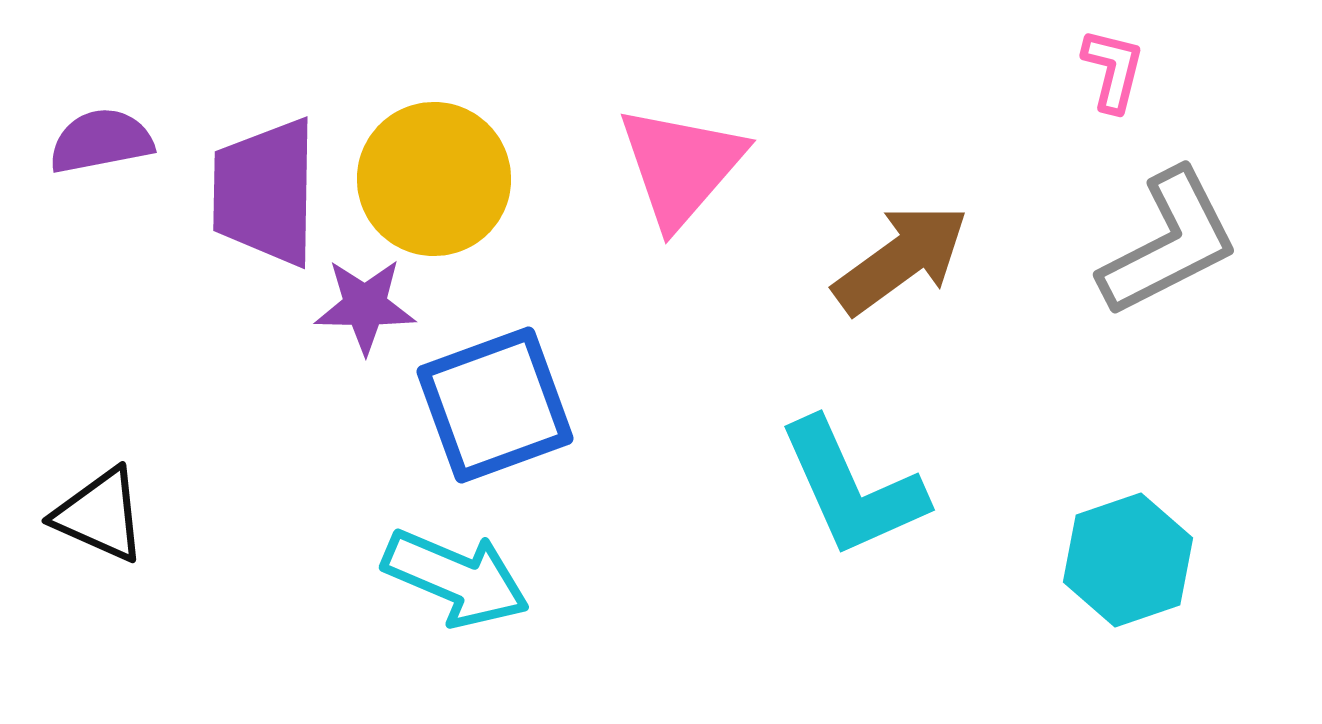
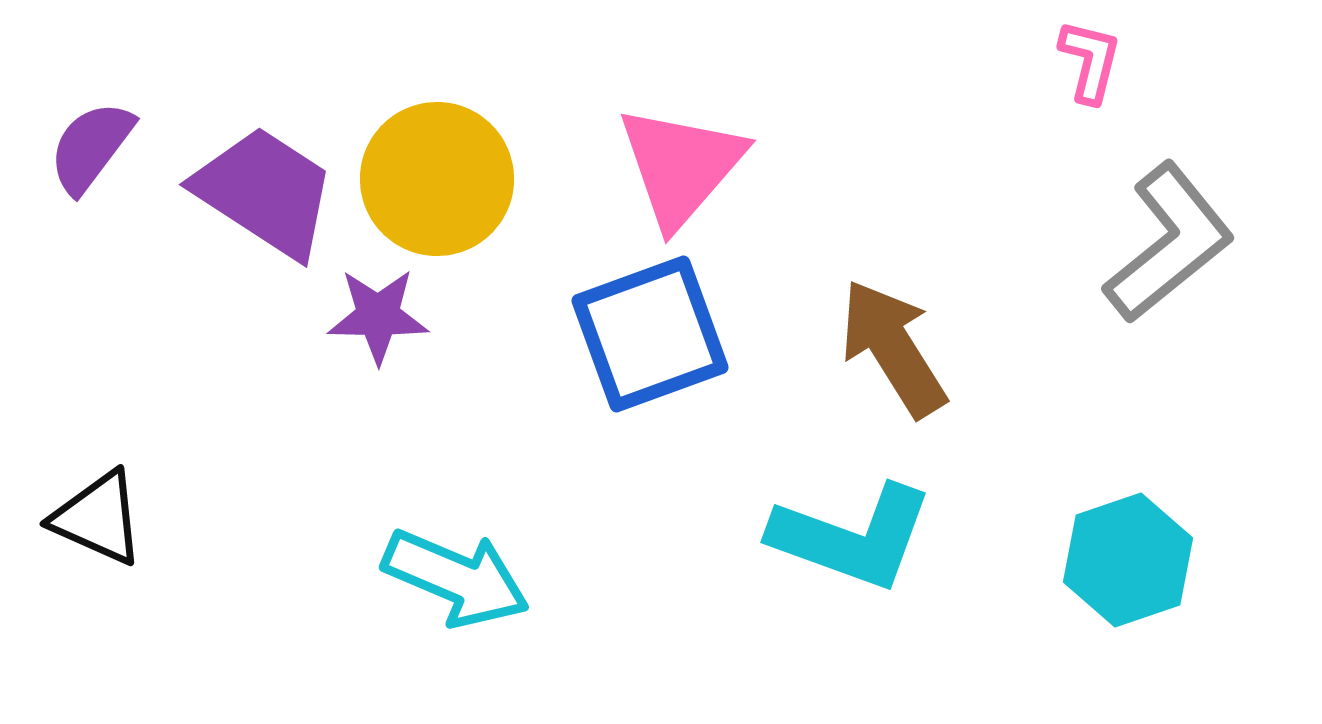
pink L-shape: moved 23 px left, 9 px up
purple semicircle: moved 10 px left, 6 px down; rotated 42 degrees counterclockwise
yellow circle: moved 3 px right
purple trapezoid: rotated 122 degrees clockwise
gray L-shape: rotated 12 degrees counterclockwise
brown arrow: moved 8 px left, 89 px down; rotated 86 degrees counterclockwise
purple star: moved 13 px right, 10 px down
blue square: moved 155 px right, 71 px up
cyan L-shape: moved 49 px down; rotated 46 degrees counterclockwise
black triangle: moved 2 px left, 3 px down
